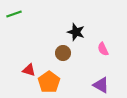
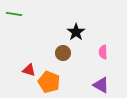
green line: rotated 28 degrees clockwise
black star: rotated 18 degrees clockwise
pink semicircle: moved 3 px down; rotated 24 degrees clockwise
orange pentagon: rotated 15 degrees counterclockwise
